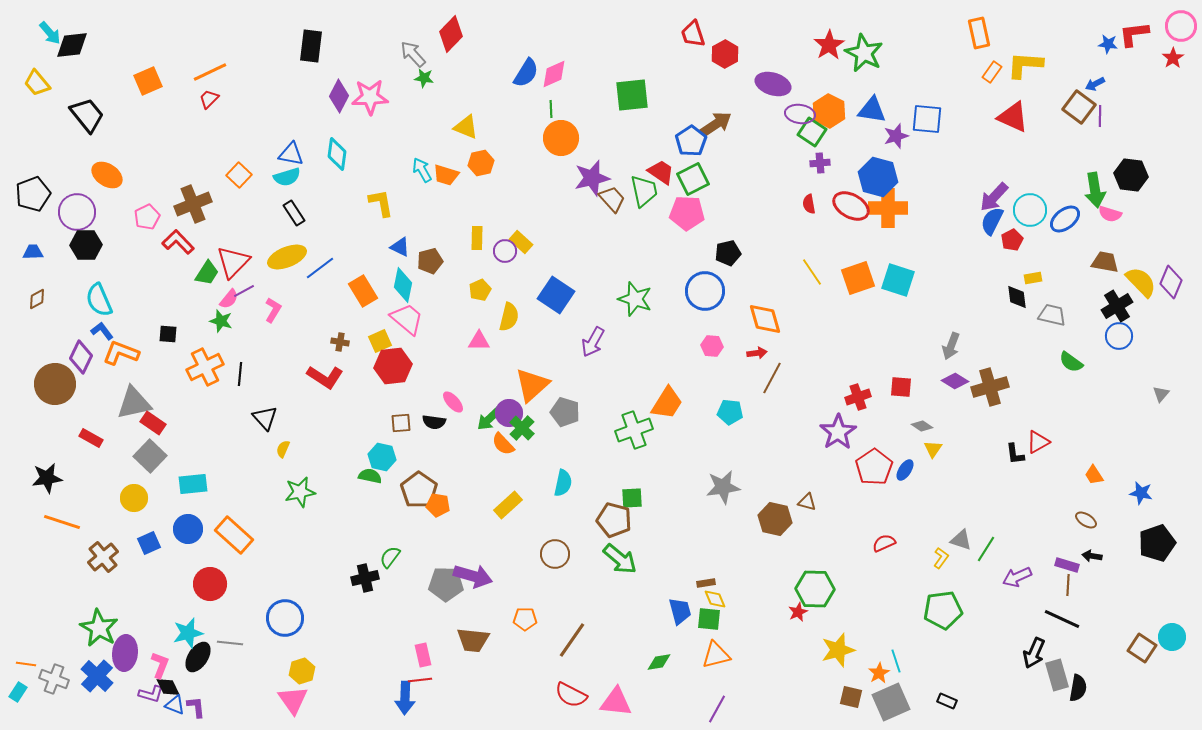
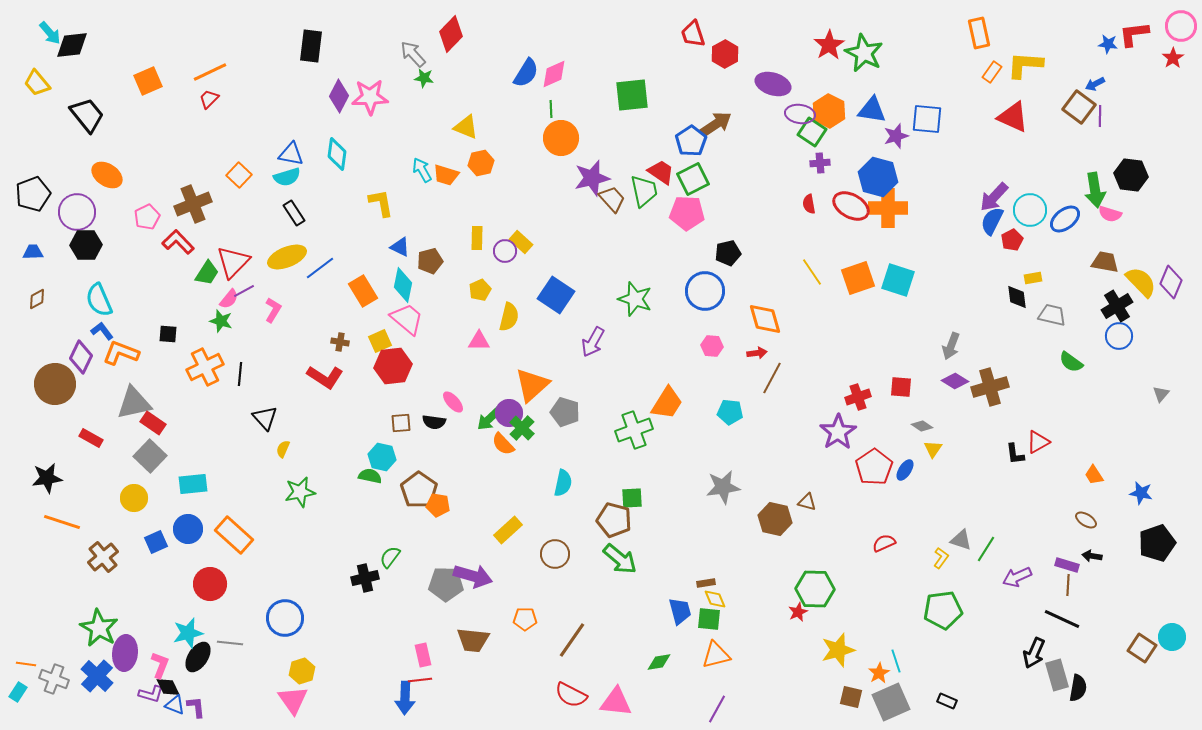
yellow rectangle at (508, 505): moved 25 px down
blue square at (149, 543): moved 7 px right, 1 px up
